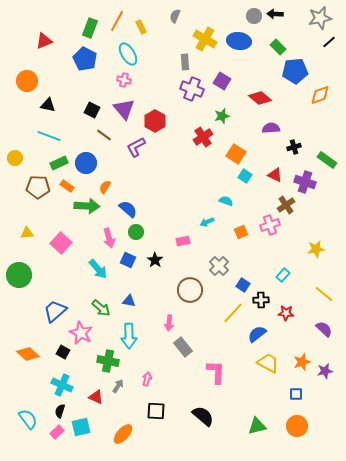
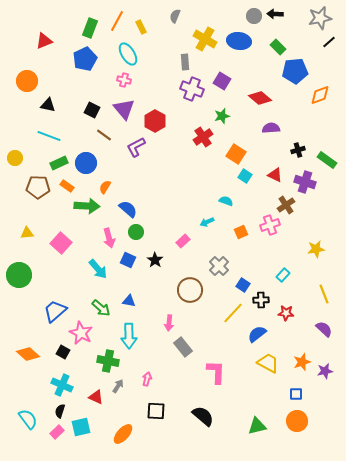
blue pentagon at (85, 59): rotated 20 degrees clockwise
black cross at (294, 147): moved 4 px right, 3 px down
pink rectangle at (183, 241): rotated 32 degrees counterclockwise
yellow line at (324, 294): rotated 30 degrees clockwise
orange circle at (297, 426): moved 5 px up
